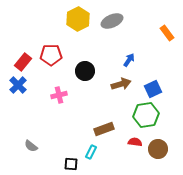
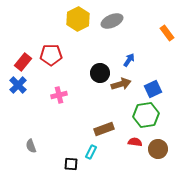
black circle: moved 15 px right, 2 px down
gray semicircle: rotated 32 degrees clockwise
